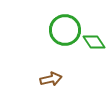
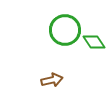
brown arrow: moved 1 px right, 1 px down
